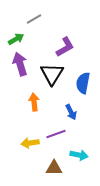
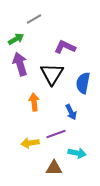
purple L-shape: rotated 125 degrees counterclockwise
cyan arrow: moved 2 px left, 2 px up
